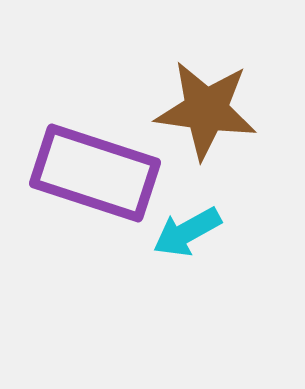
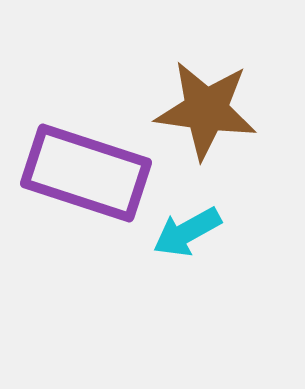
purple rectangle: moved 9 px left
